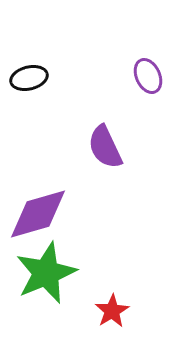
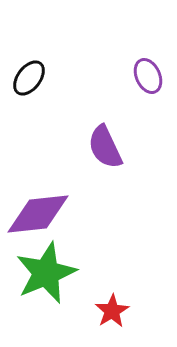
black ellipse: rotated 39 degrees counterclockwise
purple diamond: rotated 10 degrees clockwise
